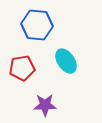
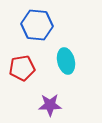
cyan ellipse: rotated 20 degrees clockwise
purple star: moved 5 px right
